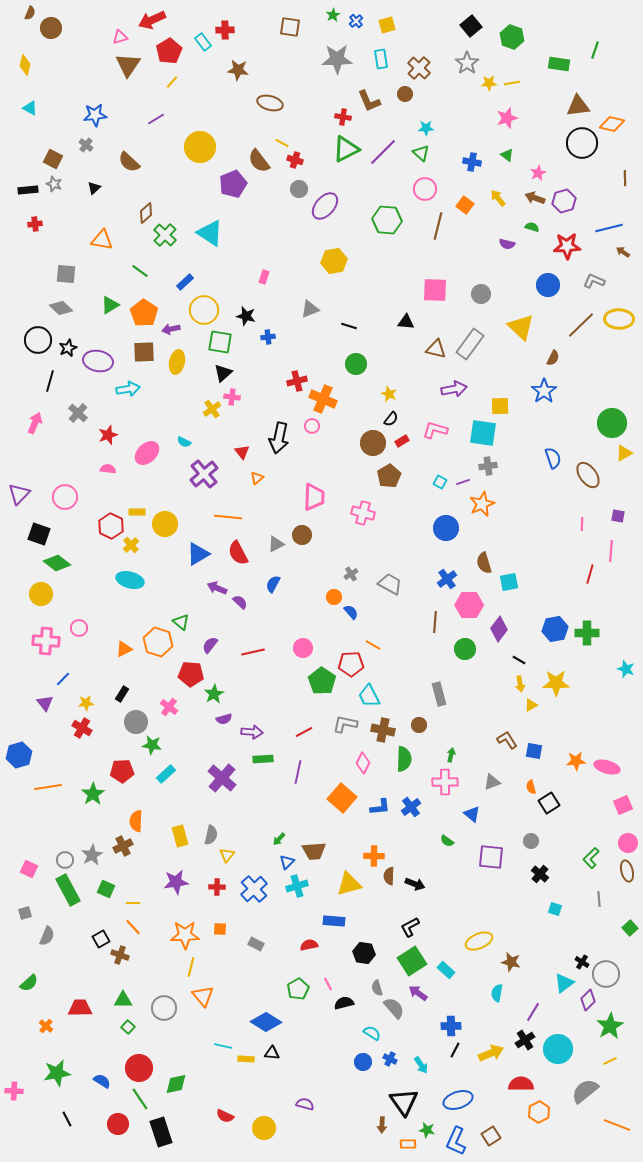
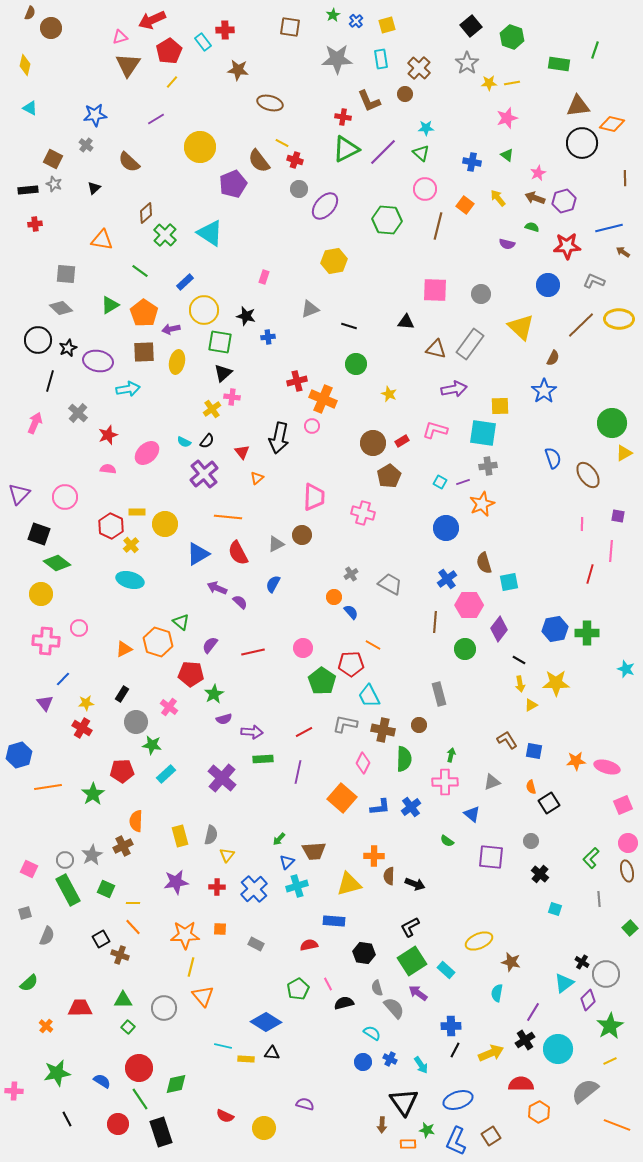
black semicircle at (391, 419): moved 184 px left, 22 px down
